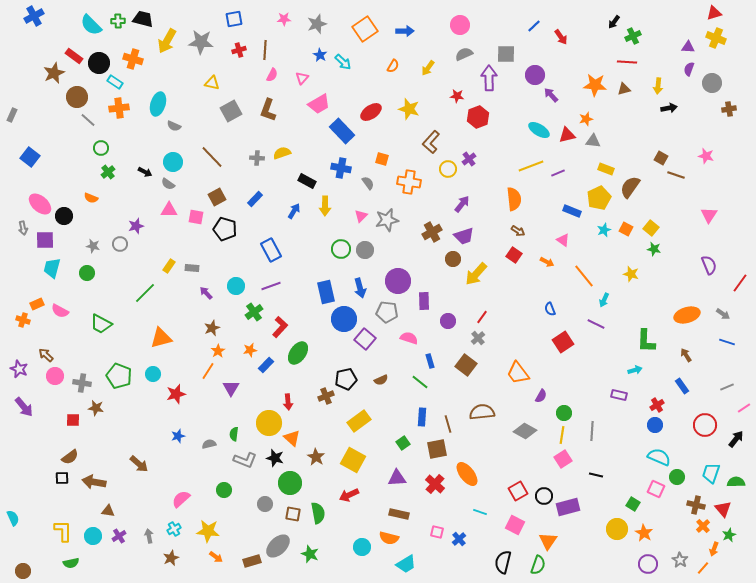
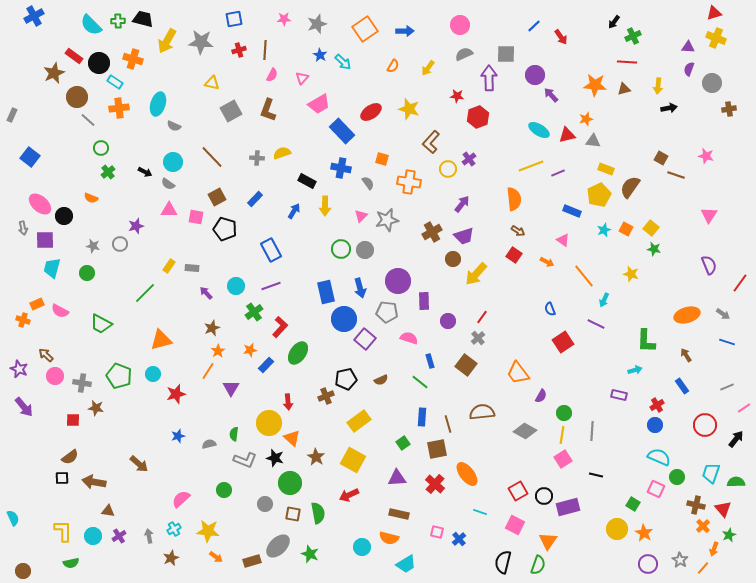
yellow pentagon at (599, 198): moved 3 px up
orange triangle at (161, 338): moved 2 px down
